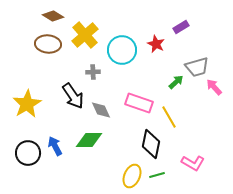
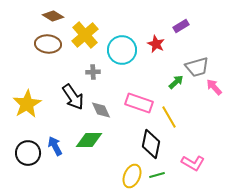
purple rectangle: moved 1 px up
black arrow: moved 1 px down
